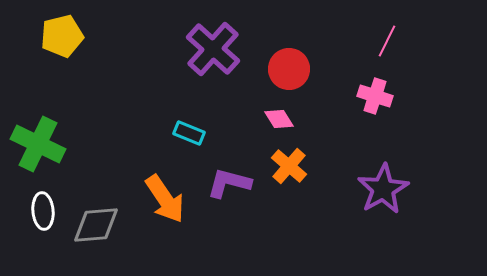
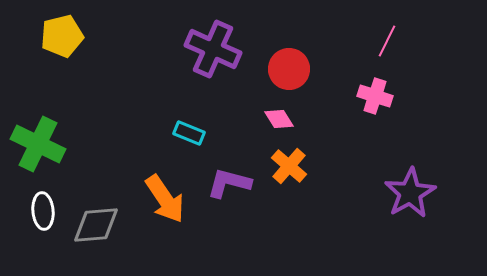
purple cross: rotated 18 degrees counterclockwise
purple star: moved 27 px right, 4 px down
